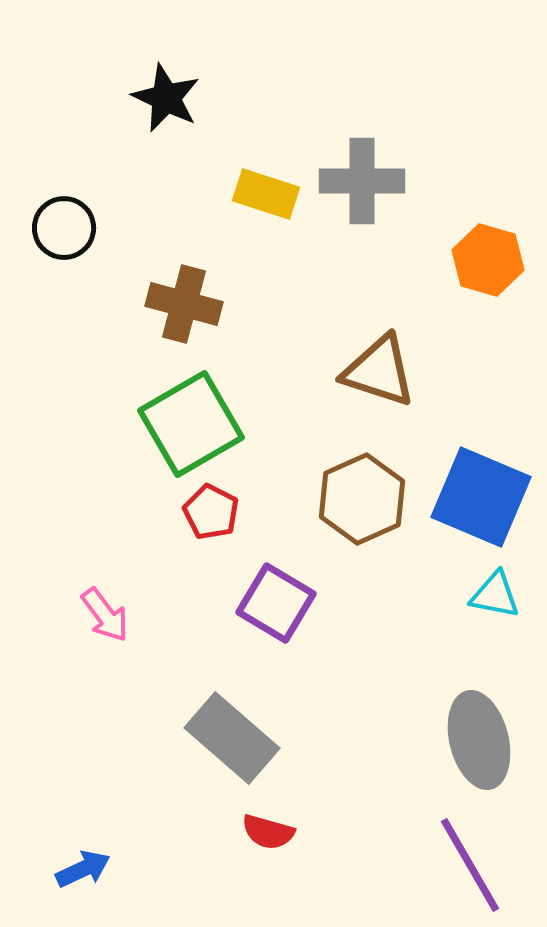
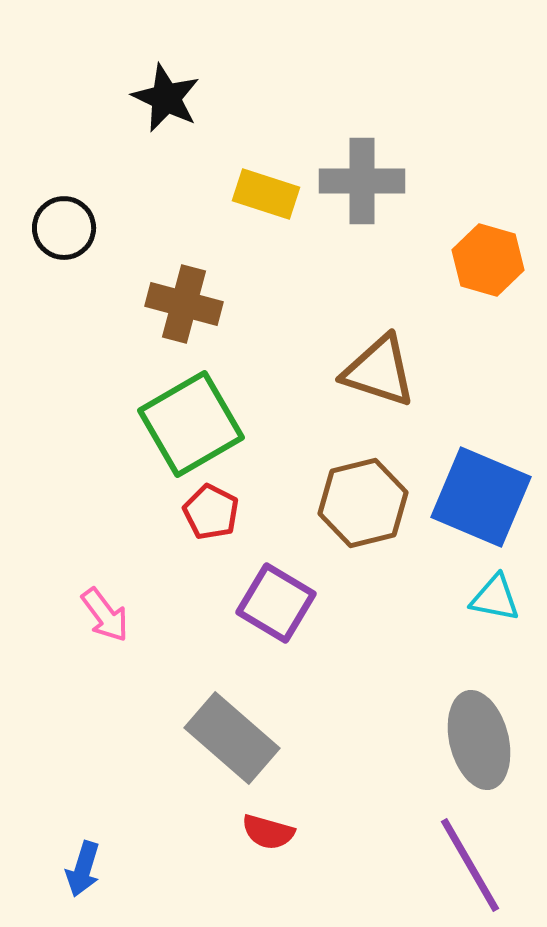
brown hexagon: moved 1 px right, 4 px down; rotated 10 degrees clockwise
cyan triangle: moved 3 px down
blue arrow: rotated 132 degrees clockwise
